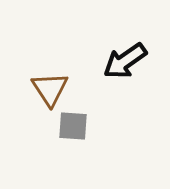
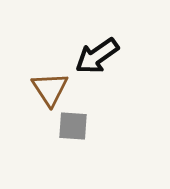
black arrow: moved 28 px left, 5 px up
